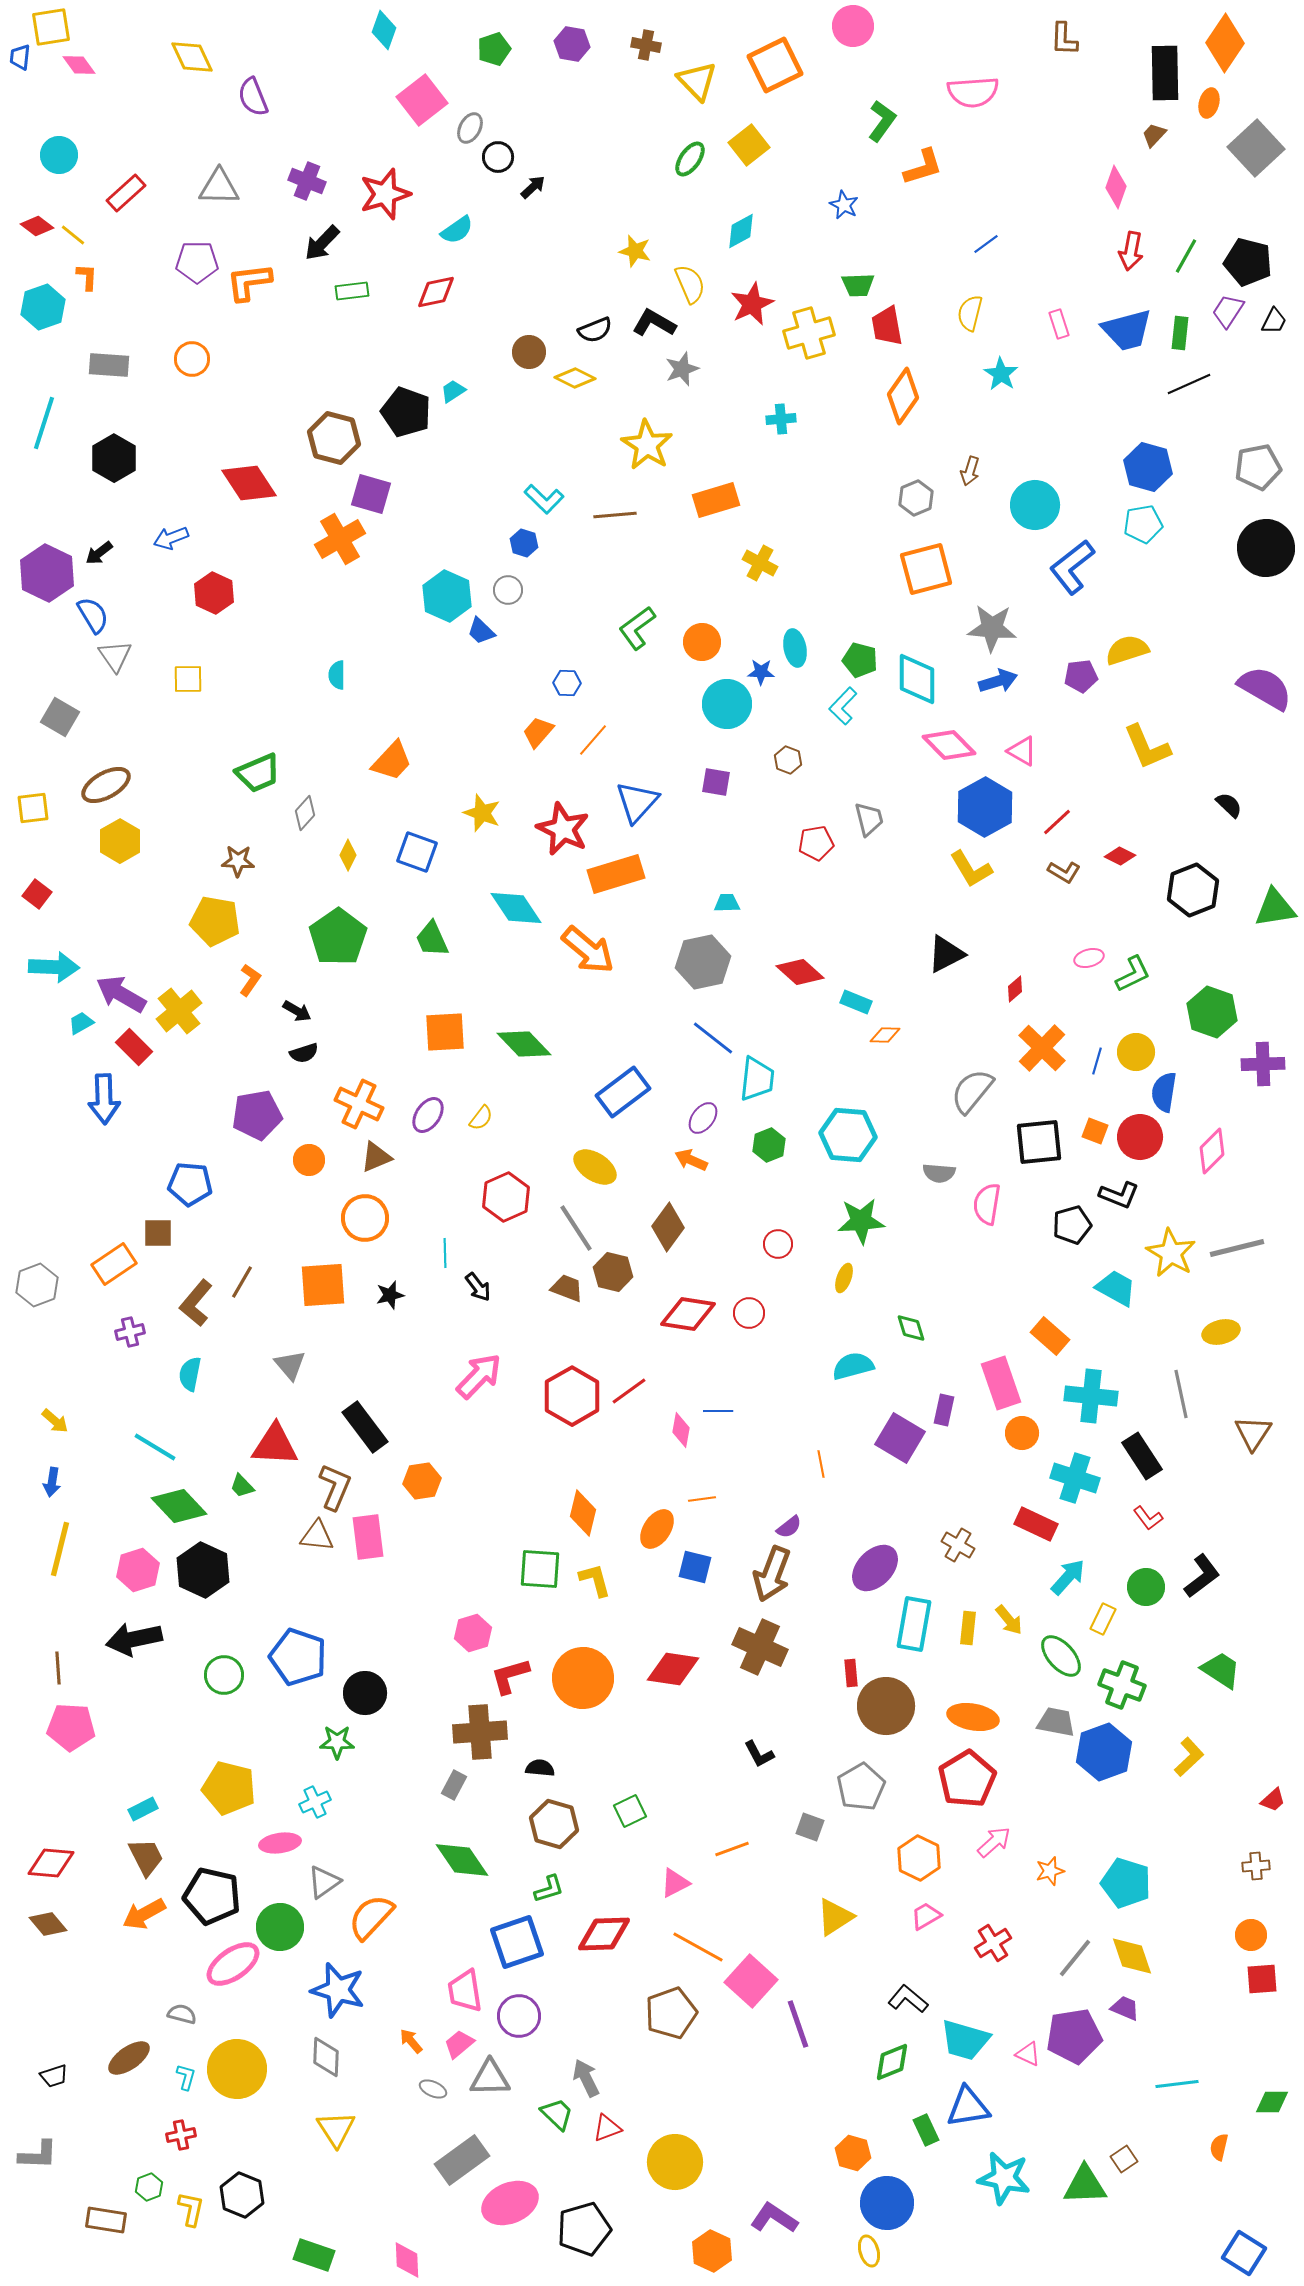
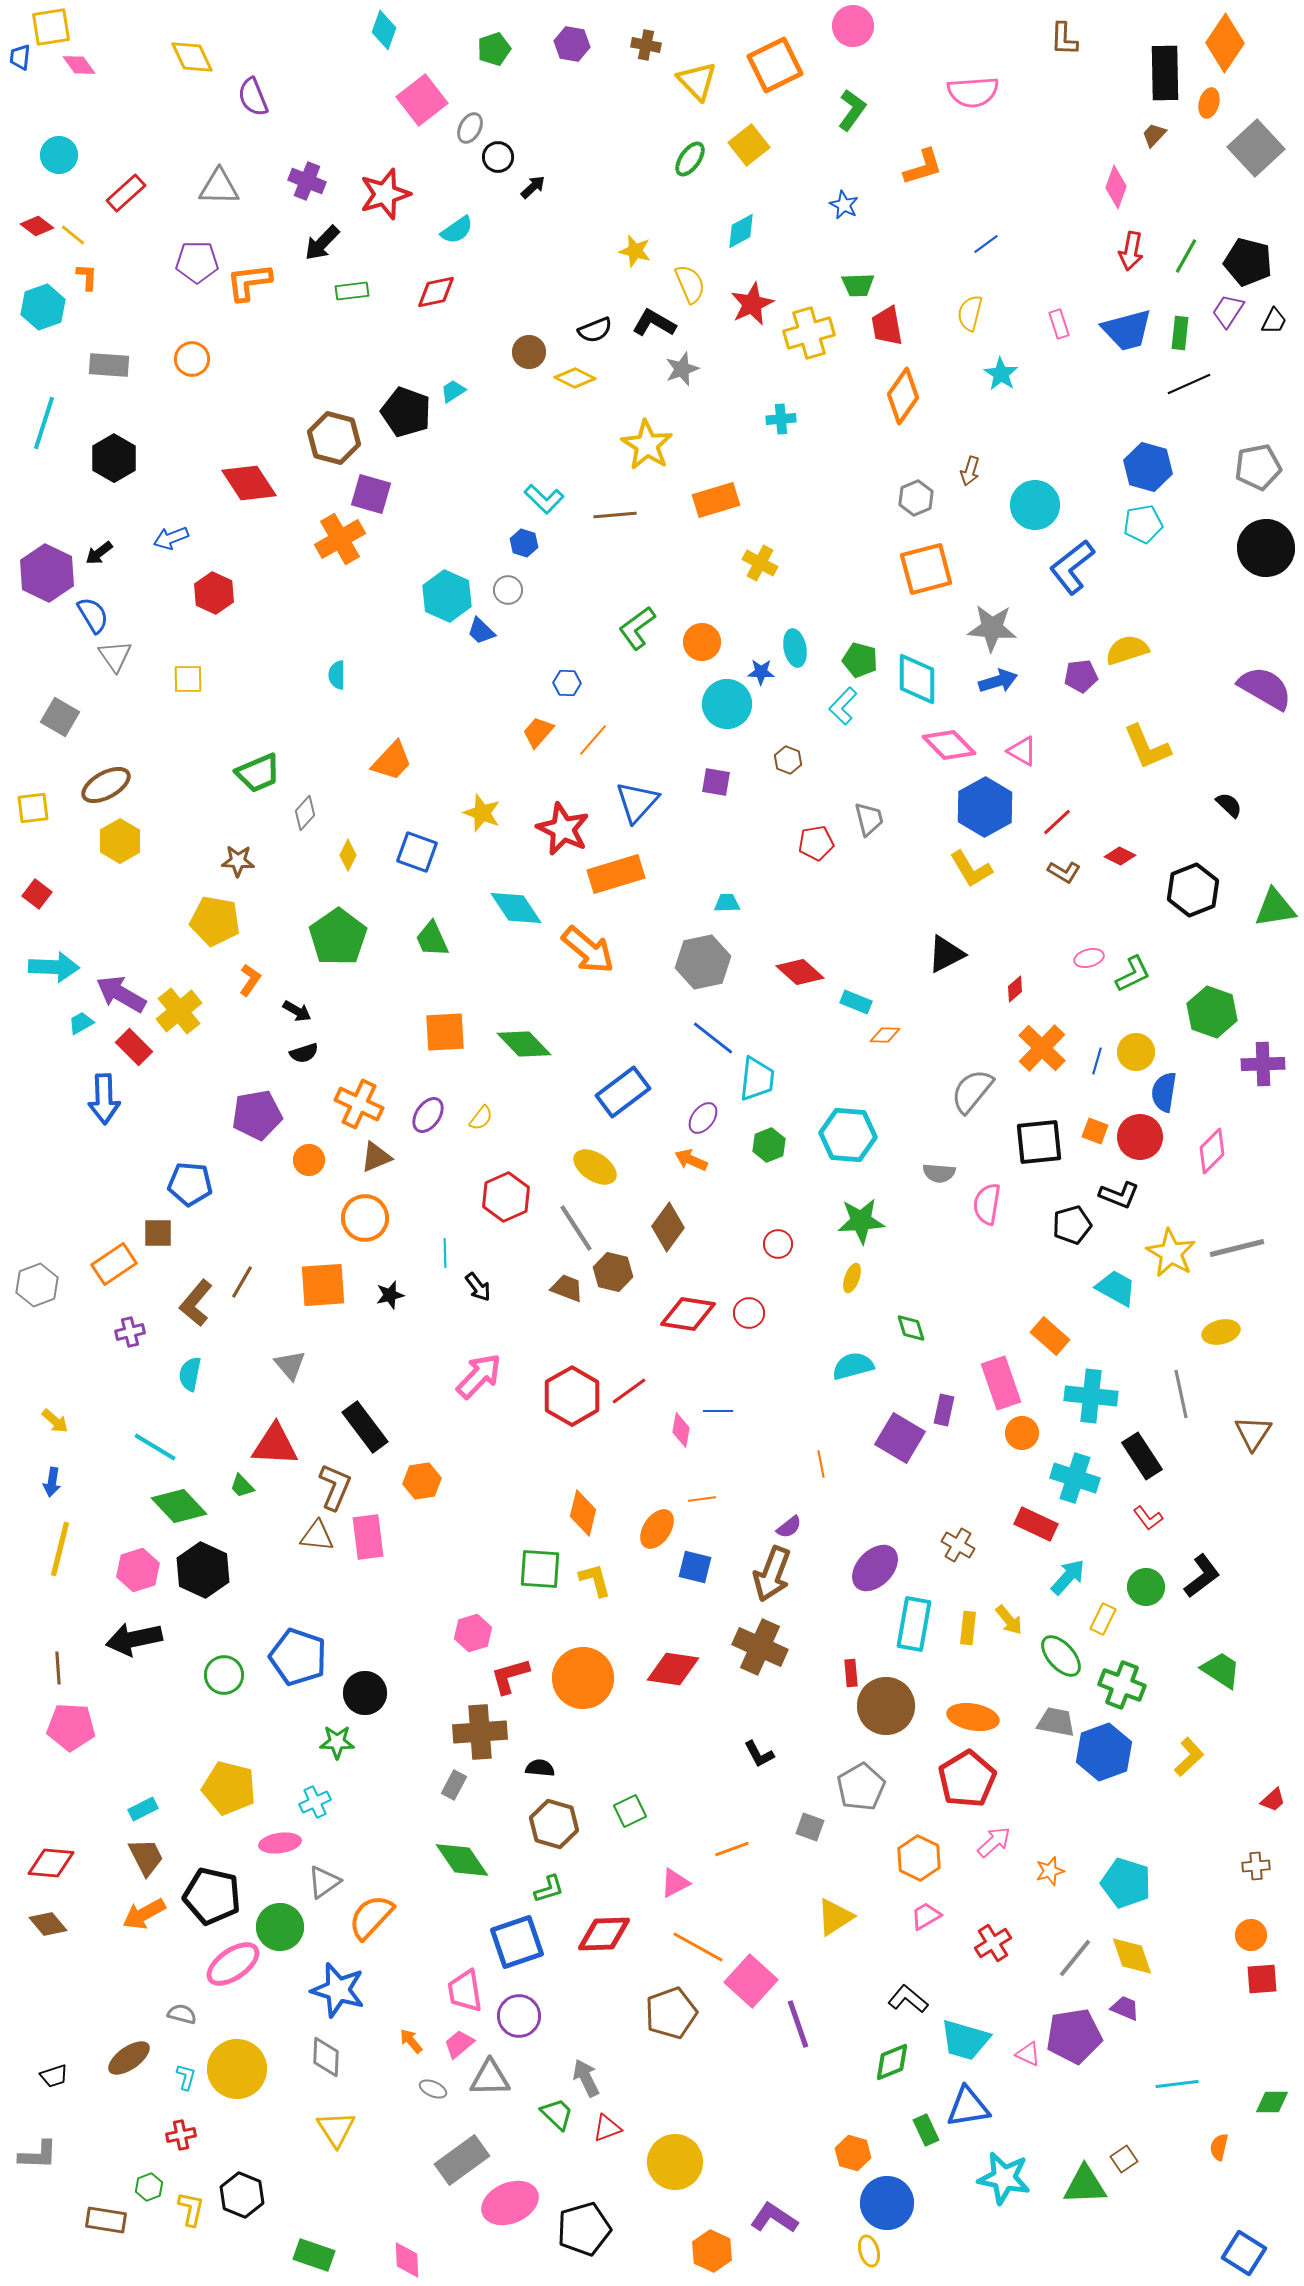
green L-shape at (882, 121): moved 30 px left, 11 px up
yellow ellipse at (844, 1278): moved 8 px right
